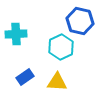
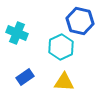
cyan cross: moved 1 px right, 1 px up; rotated 25 degrees clockwise
yellow triangle: moved 7 px right
